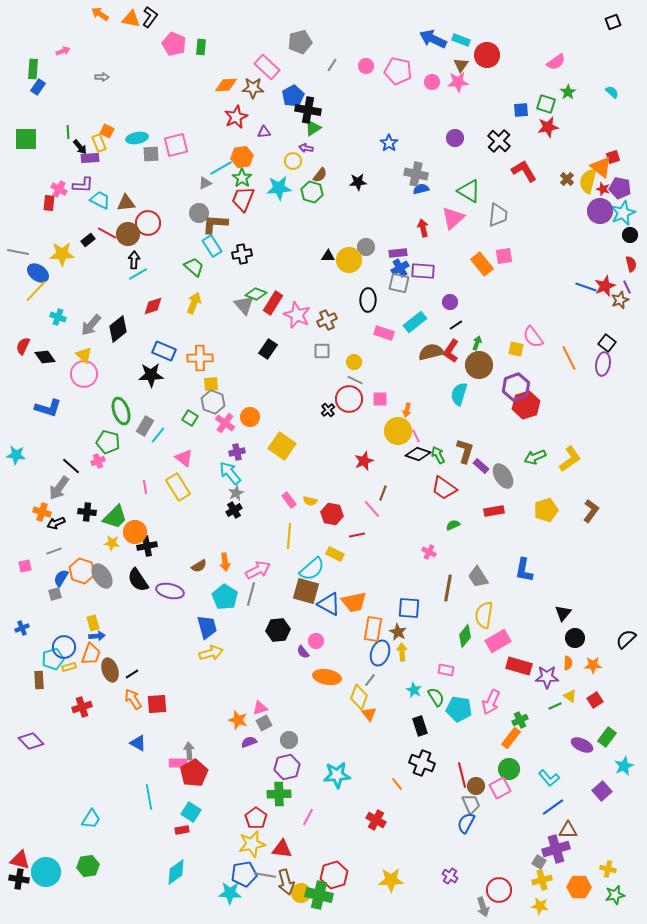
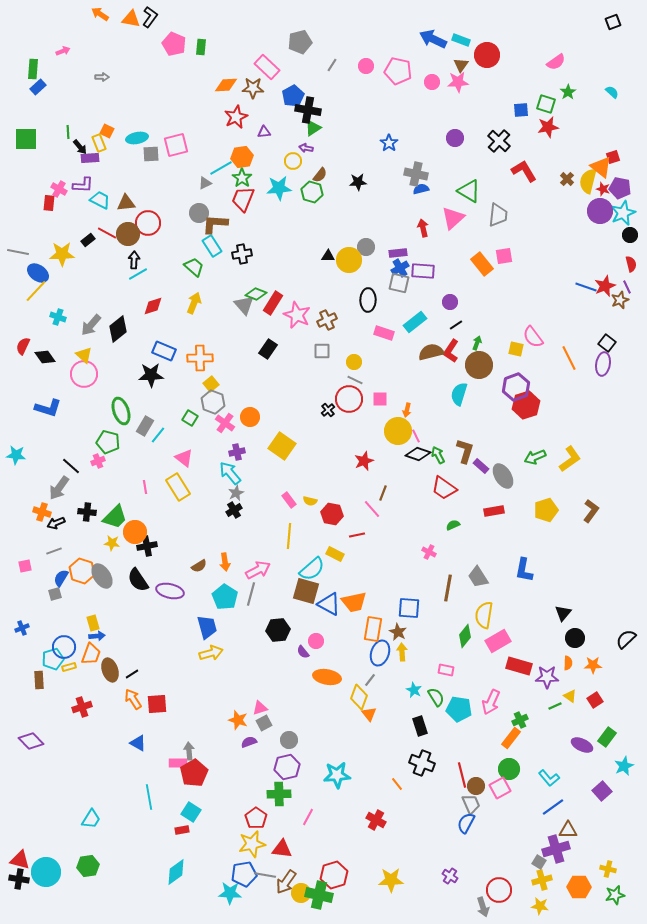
blue rectangle at (38, 87): rotated 14 degrees clockwise
yellow square at (211, 384): rotated 35 degrees counterclockwise
brown arrow at (286, 882): rotated 50 degrees clockwise
